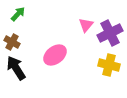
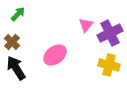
brown cross: rotated 14 degrees clockwise
